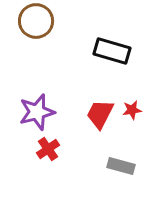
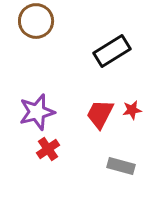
black rectangle: rotated 48 degrees counterclockwise
